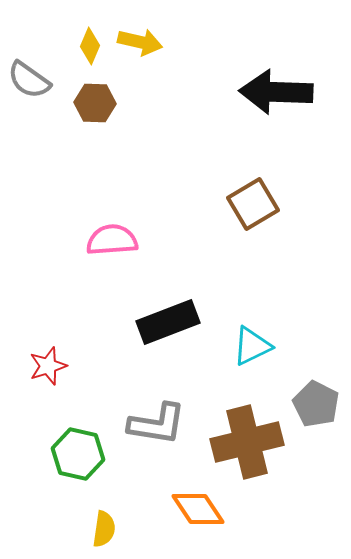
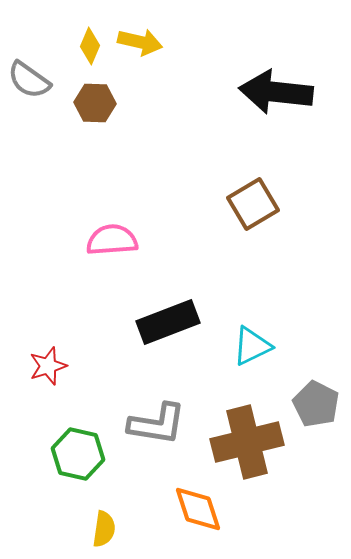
black arrow: rotated 4 degrees clockwise
orange diamond: rotated 16 degrees clockwise
